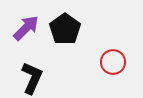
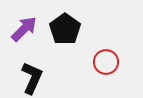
purple arrow: moved 2 px left, 1 px down
red circle: moved 7 px left
